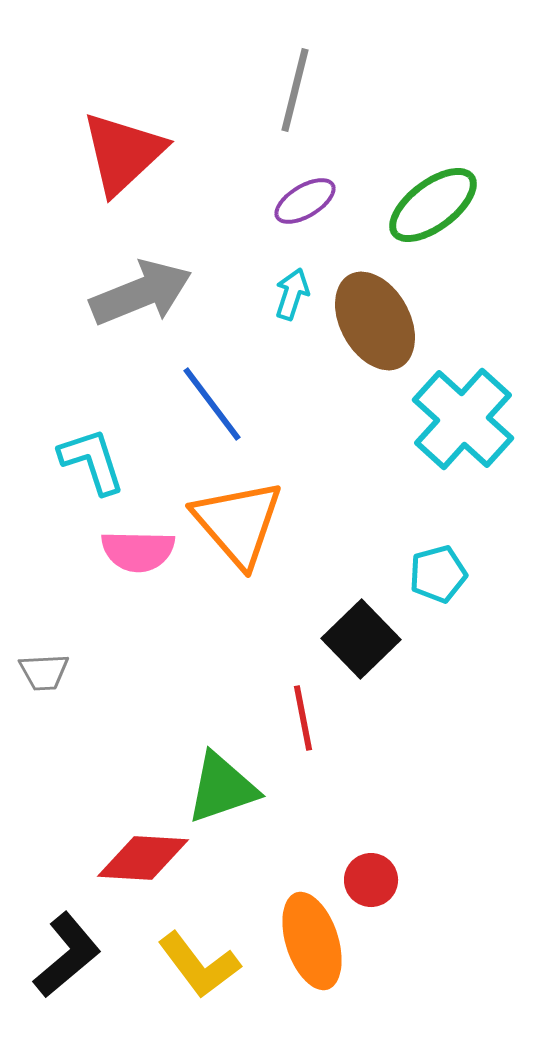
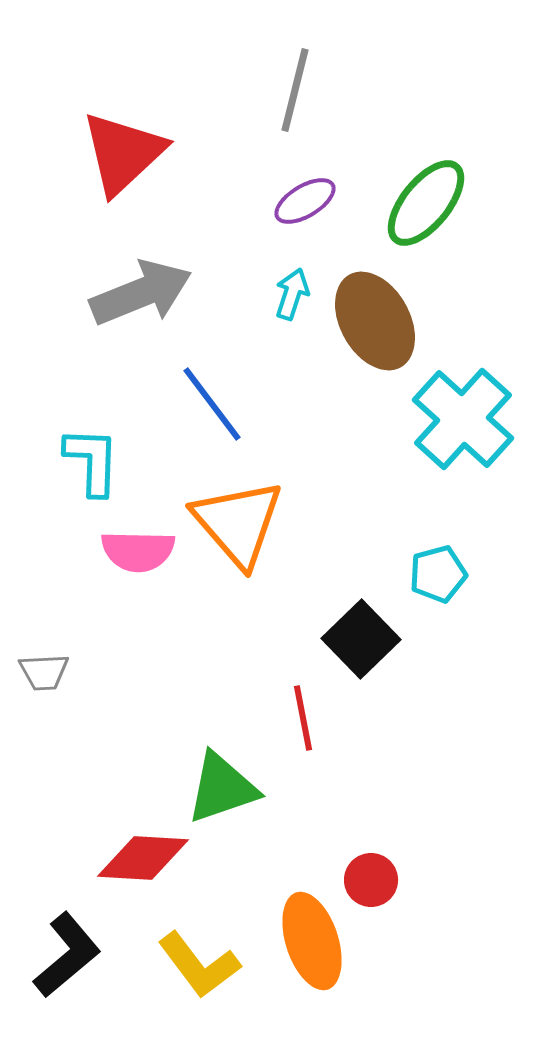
green ellipse: moved 7 px left, 2 px up; rotated 14 degrees counterclockwise
cyan L-shape: rotated 20 degrees clockwise
